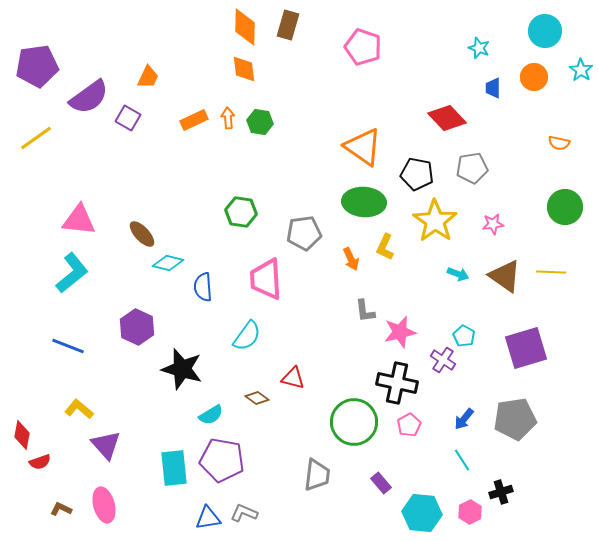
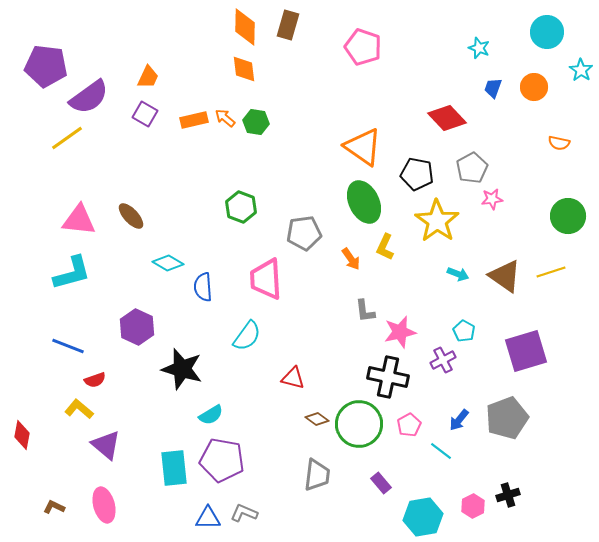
cyan circle at (545, 31): moved 2 px right, 1 px down
purple pentagon at (37, 66): moved 9 px right; rotated 15 degrees clockwise
orange circle at (534, 77): moved 10 px down
blue trapezoid at (493, 88): rotated 20 degrees clockwise
purple square at (128, 118): moved 17 px right, 4 px up
orange arrow at (228, 118): moved 3 px left; rotated 45 degrees counterclockwise
orange rectangle at (194, 120): rotated 12 degrees clockwise
green hexagon at (260, 122): moved 4 px left
yellow line at (36, 138): moved 31 px right
gray pentagon at (472, 168): rotated 20 degrees counterclockwise
green ellipse at (364, 202): rotated 60 degrees clockwise
green circle at (565, 207): moved 3 px right, 9 px down
green hexagon at (241, 212): moved 5 px up; rotated 12 degrees clockwise
yellow star at (435, 221): moved 2 px right
pink star at (493, 224): moved 1 px left, 25 px up
brown ellipse at (142, 234): moved 11 px left, 18 px up
orange arrow at (351, 259): rotated 10 degrees counterclockwise
cyan diamond at (168, 263): rotated 16 degrees clockwise
yellow line at (551, 272): rotated 20 degrees counterclockwise
cyan L-shape at (72, 273): rotated 24 degrees clockwise
cyan pentagon at (464, 336): moved 5 px up
purple square at (526, 348): moved 3 px down
purple cross at (443, 360): rotated 30 degrees clockwise
black cross at (397, 383): moved 9 px left, 6 px up
brown diamond at (257, 398): moved 60 px right, 21 px down
blue arrow at (464, 419): moved 5 px left, 1 px down
gray pentagon at (515, 419): moved 8 px left, 1 px up; rotated 12 degrees counterclockwise
green circle at (354, 422): moved 5 px right, 2 px down
purple triangle at (106, 445): rotated 8 degrees counterclockwise
cyan line at (462, 460): moved 21 px left, 9 px up; rotated 20 degrees counterclockwise
red semicircle at (40, 462): moved 55 px right, 82 px up
black cross at (501, 492): moved 7 px right, 3 px down
brown L-shape at (61, 509): moved 7 px left, 2 px up
pink hexagon at (470, 512): moved 3 px right, 6 px up
cyan hexagon at (422, 513): moved 1 px right, 4 px down; rotated 15 degrees counterclockwise
blue triangle at (208, 518): rotated 8 degrees clockwise
